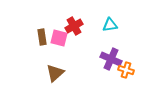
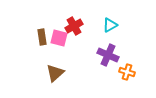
cyan triangle: rotated 21 degrees counterclockwise
purple cross: moved 3 px left, 4 px up
orange cross: moved 1 px right, 2 px down
